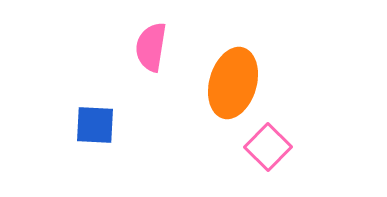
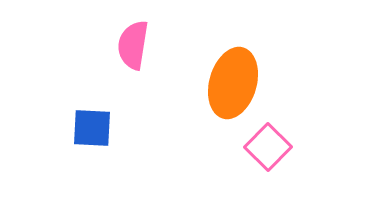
pink semicircle: moved 18 px left, 2 px up
blue square: moved 3 px left, 3 px down
